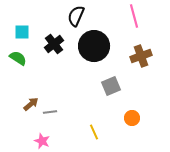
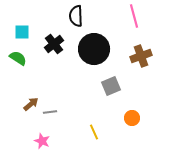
black semicircle: rotated 25 degrees counterclockwise
black circle: moved 3 px down
